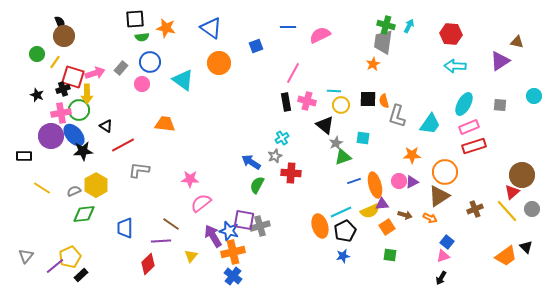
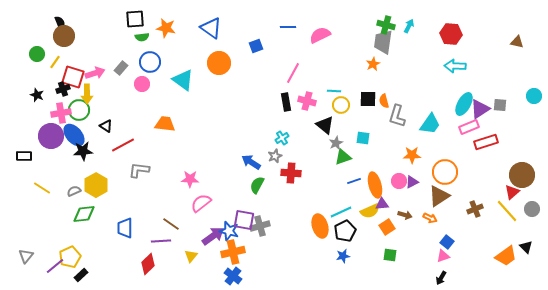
purple triangle at (500, 61): moved 20 px left, 48 px down
red rectangle at (474, 146): moved 12 px right, 4 px up
purple arrow at (213, 236): rotated 85 degrees clockwise
